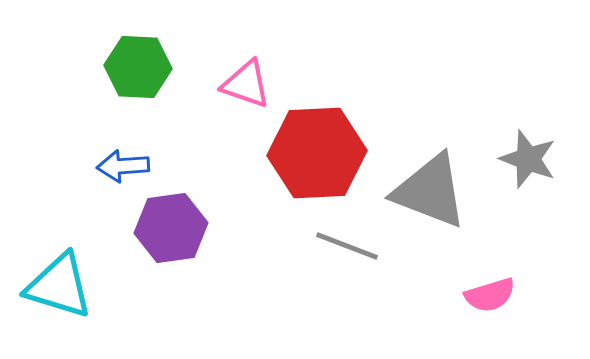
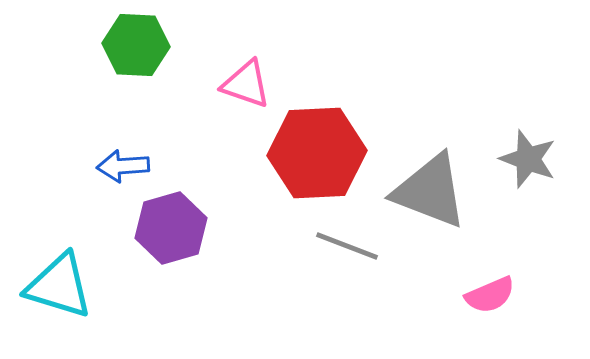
green hexagon: moved 2 px left, 22 px up
purple hexagon: rotated 8 degrees counterclockwise
pink semicircle: rotated 6 degrees counterclockwise
